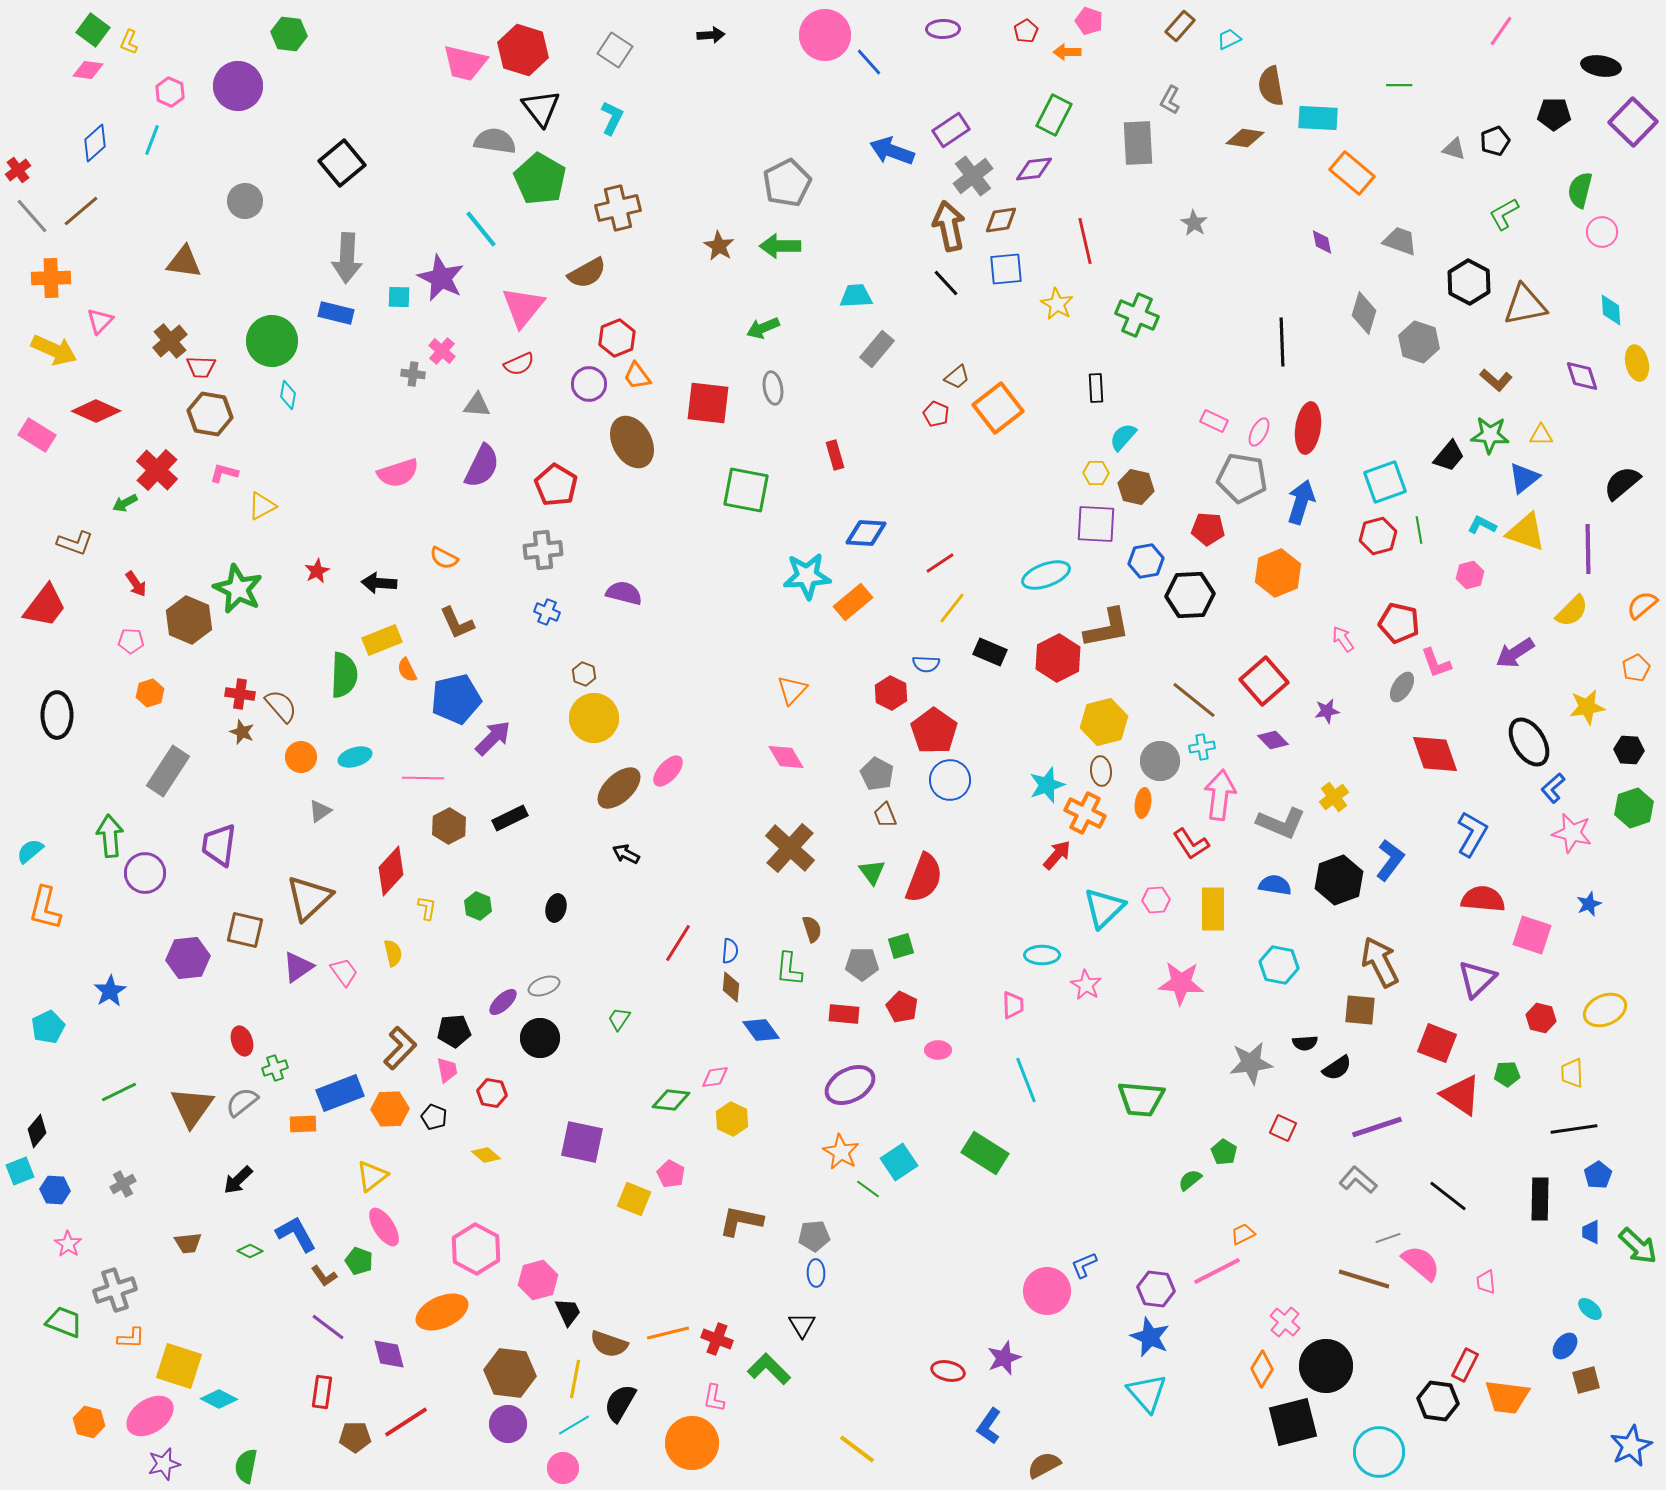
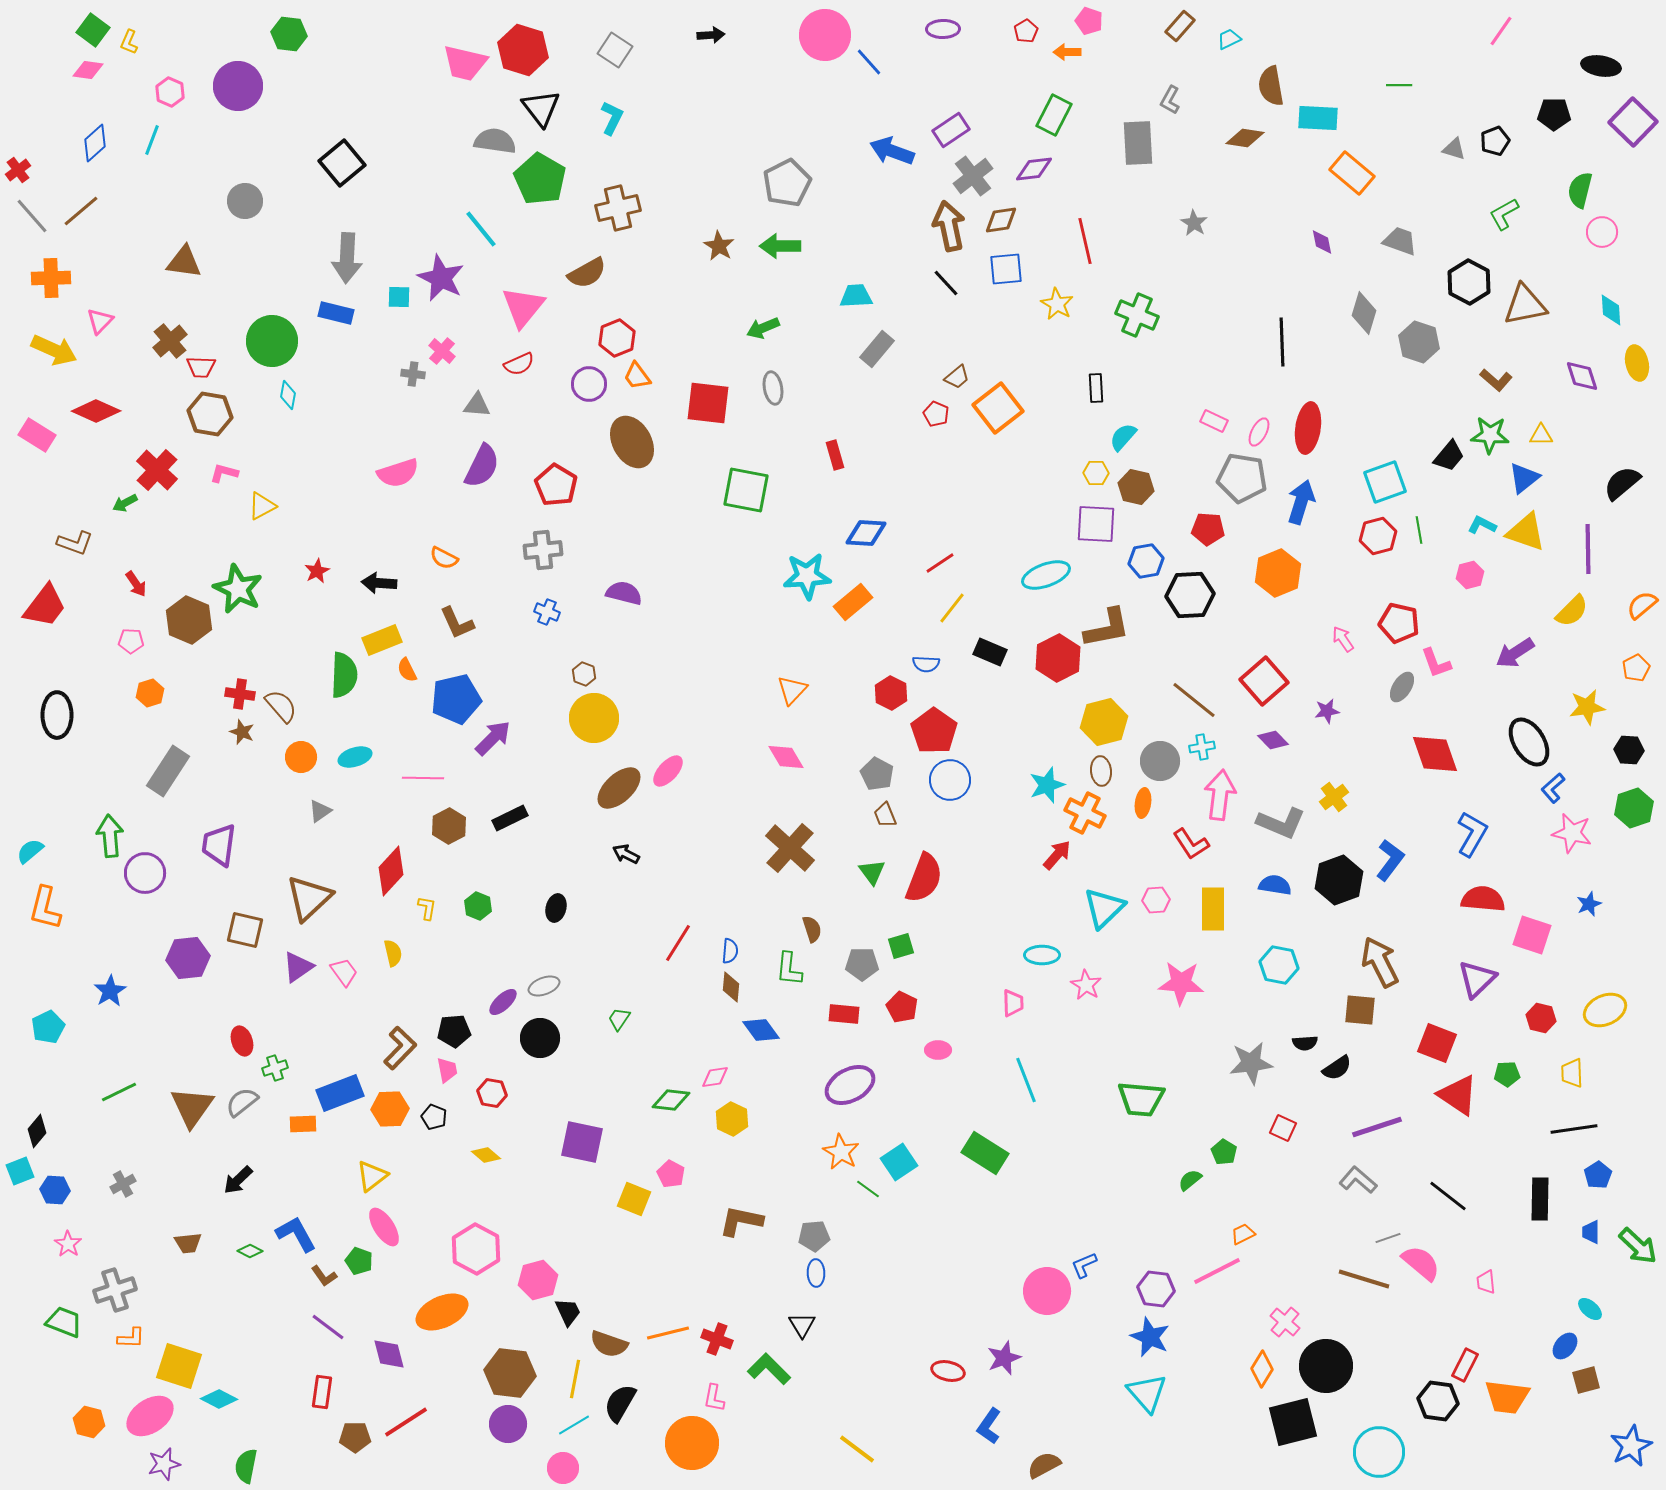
pink trapezoid at (1013, 1005): moved 2 px up
red triangle at (1461, 1095): moved 3 px left
